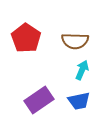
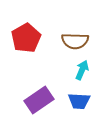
red pentagon: rotated 8 degrees clockwise
blue trapezoid: rotated 15 degrees clockwise
